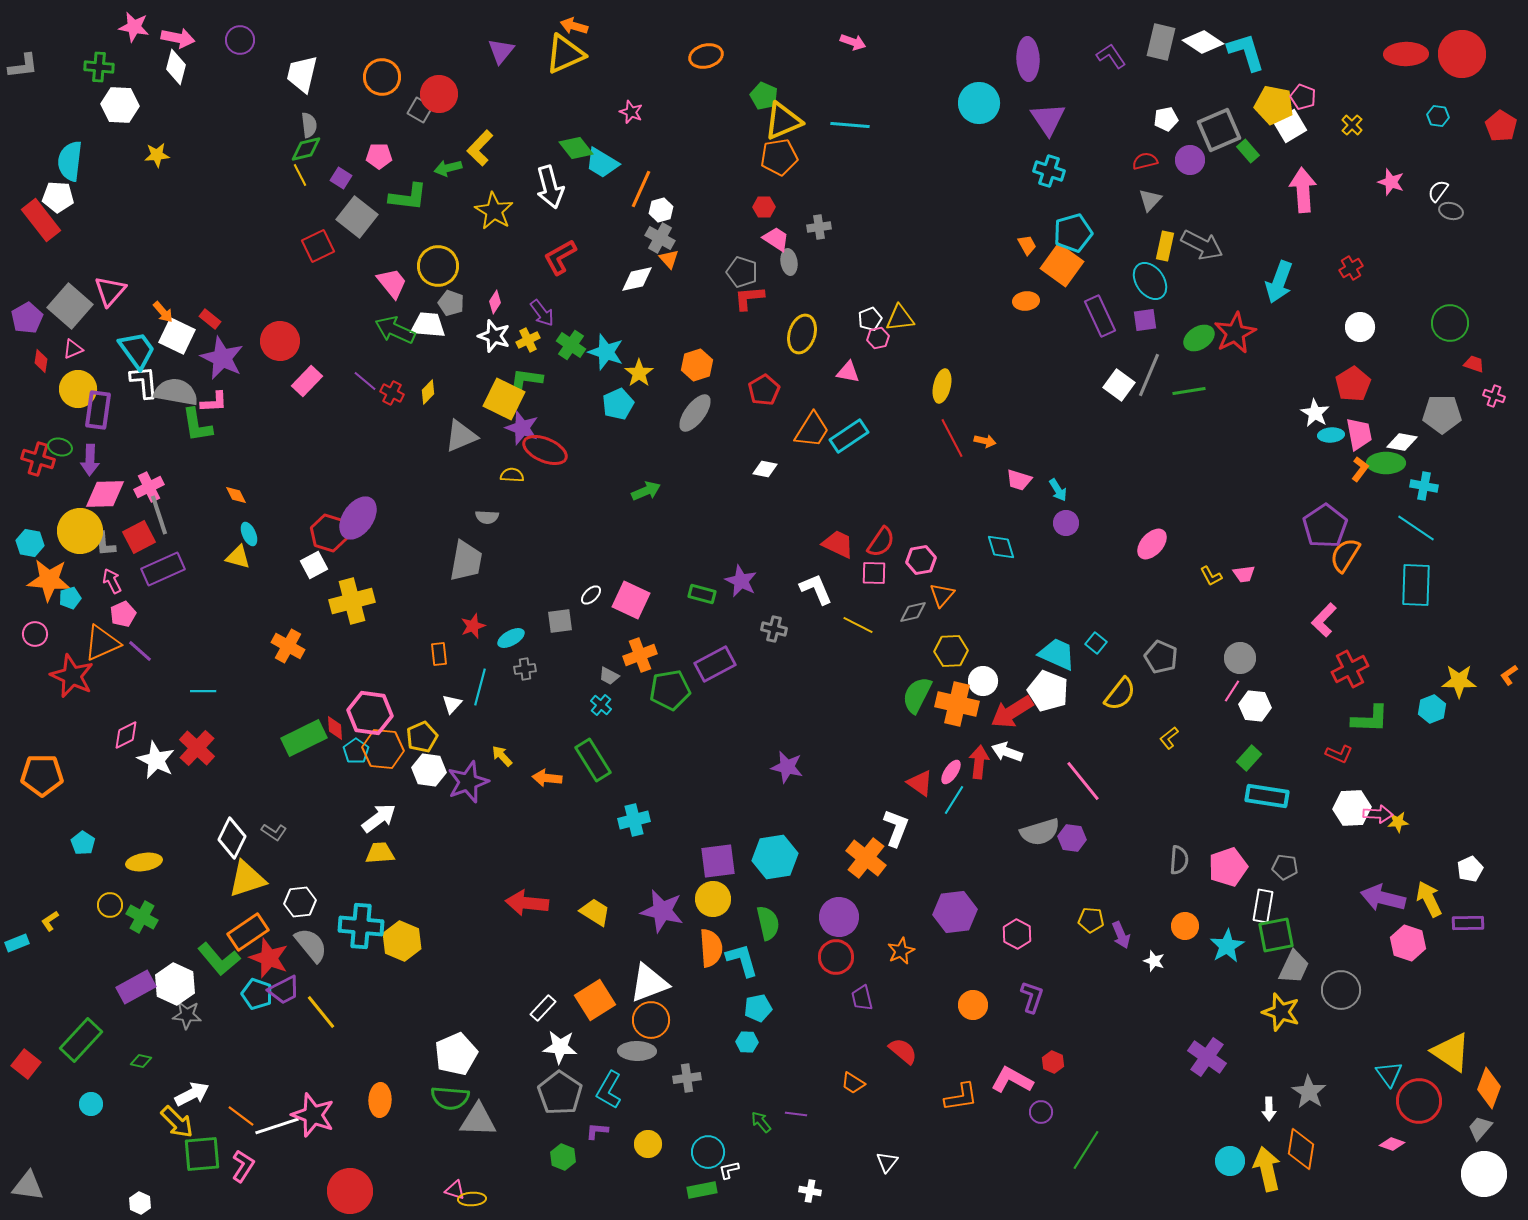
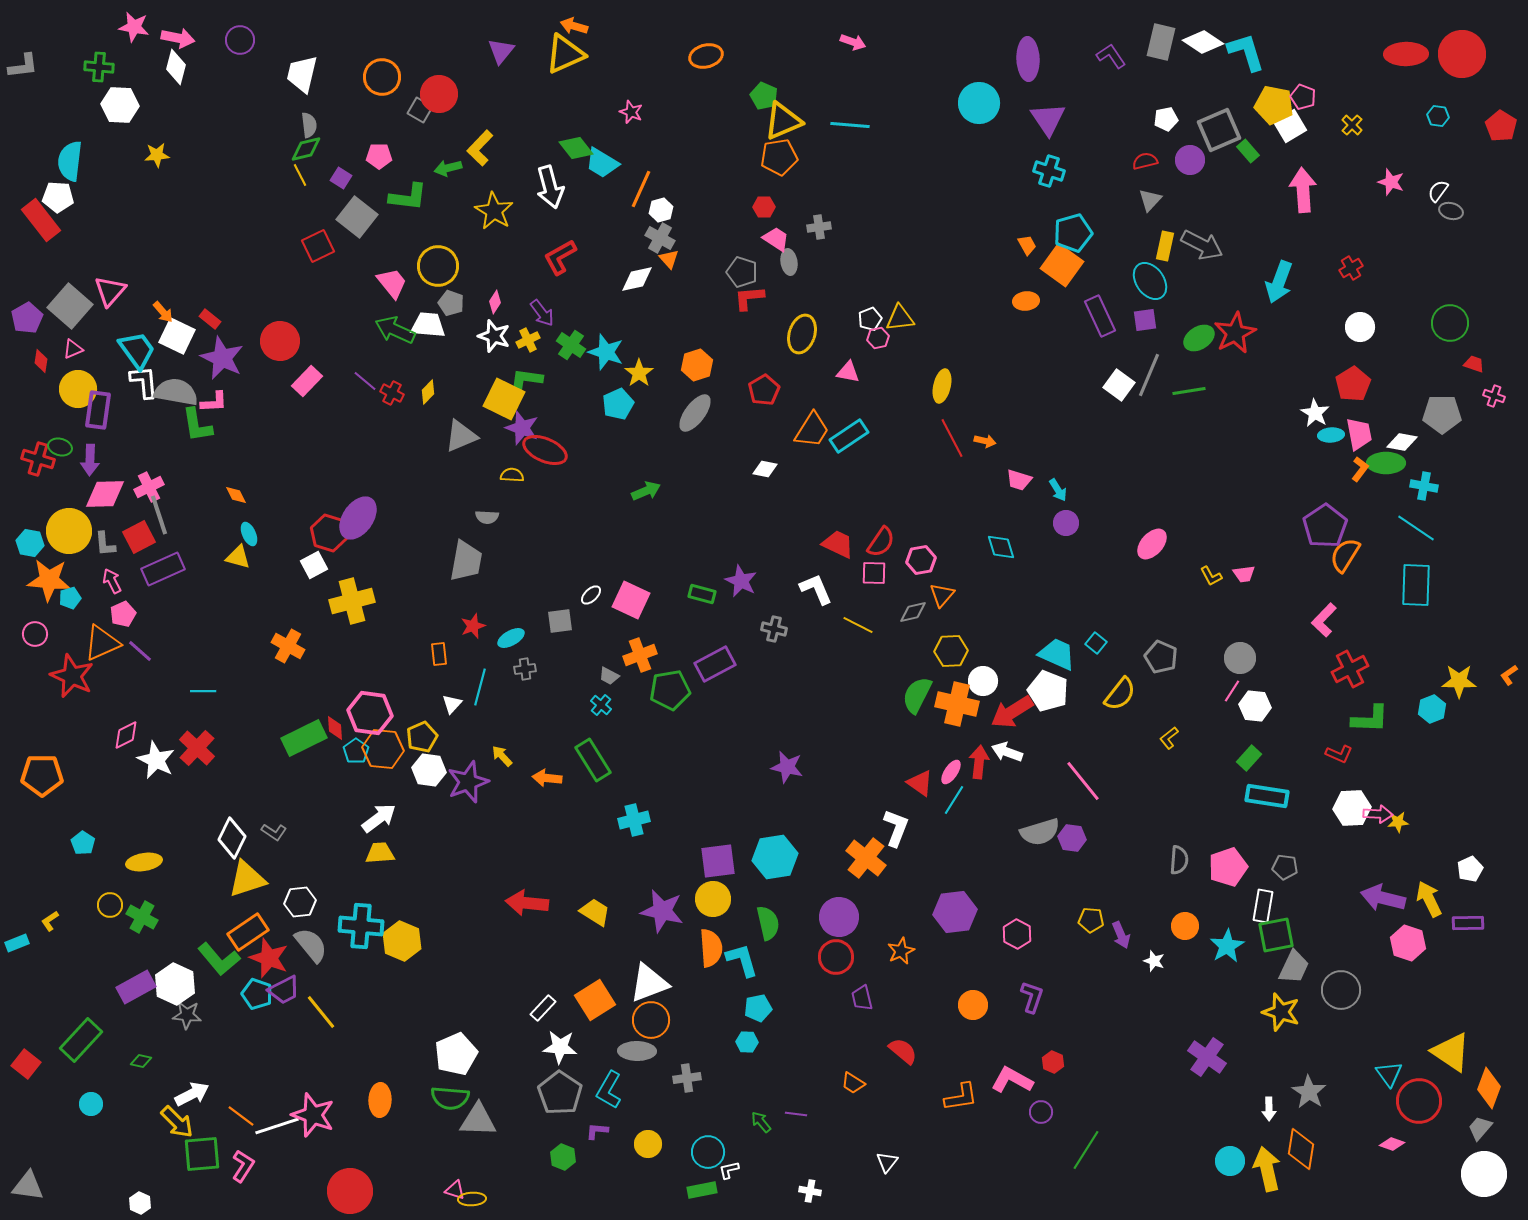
yellow circle at (80, 531): moved 11 px left
